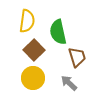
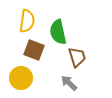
brown square: rotated 25 degrees counterclockwise
yellow circle: moved 12 px left
